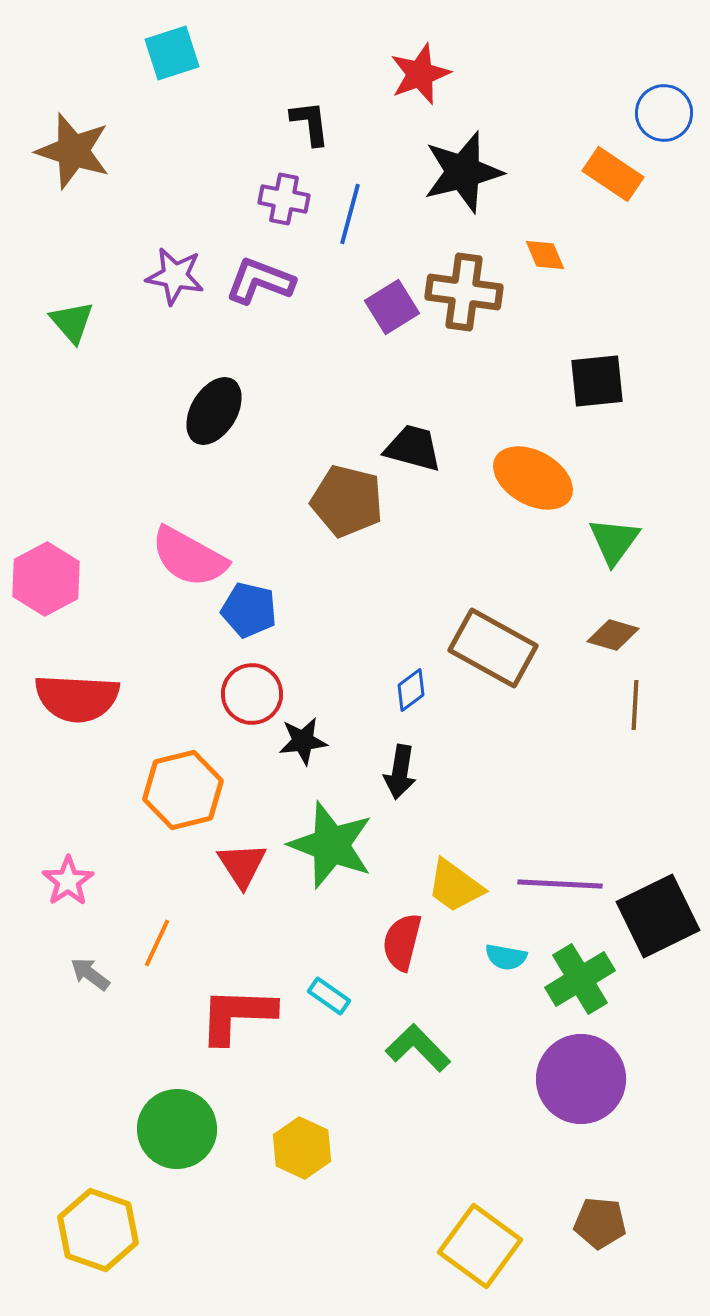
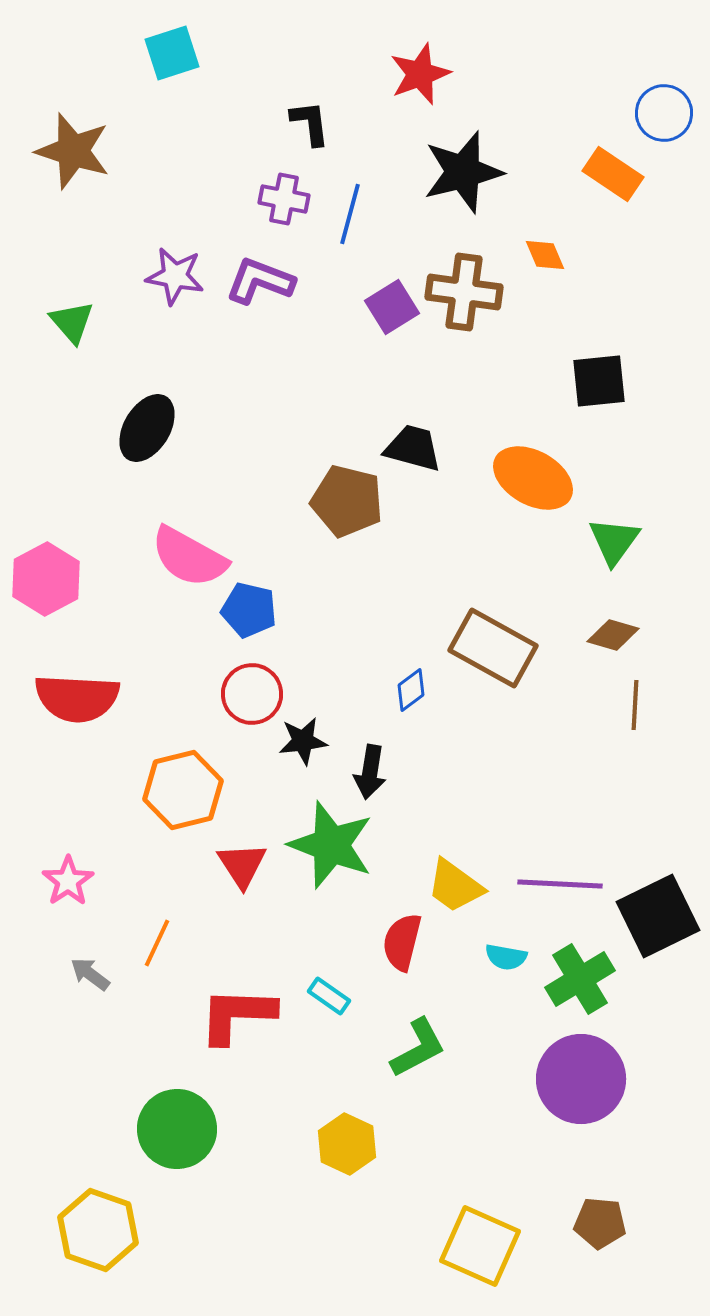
black square at (597, 381): moved 2 px right
black ellipse at (214, 411): moved 67 px left, 17 px down
black arrow at (400, 772): moved 30 px left
green L-shape at (418, 1048): rotated 106 degrees clockwise
yellow hexagon at (302, 1148): moved 45 px right, 4 px up
yellow square at (480, 1246): rotated 12 degrees counterclockwise
